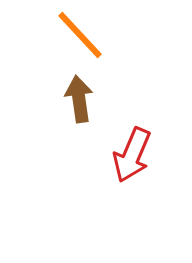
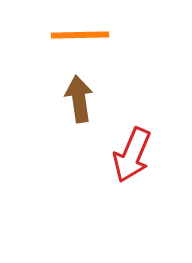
orange line: rotated 48 degrees counterclockwise
